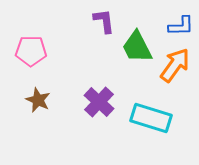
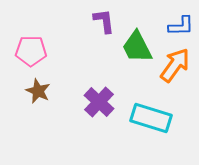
brown star: moved 9 px up
